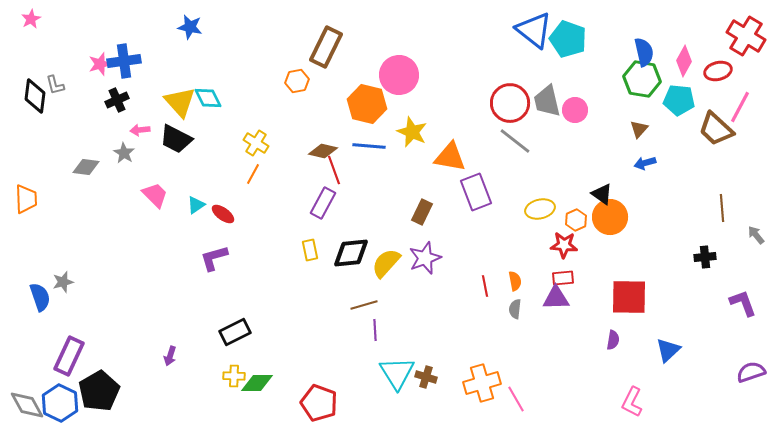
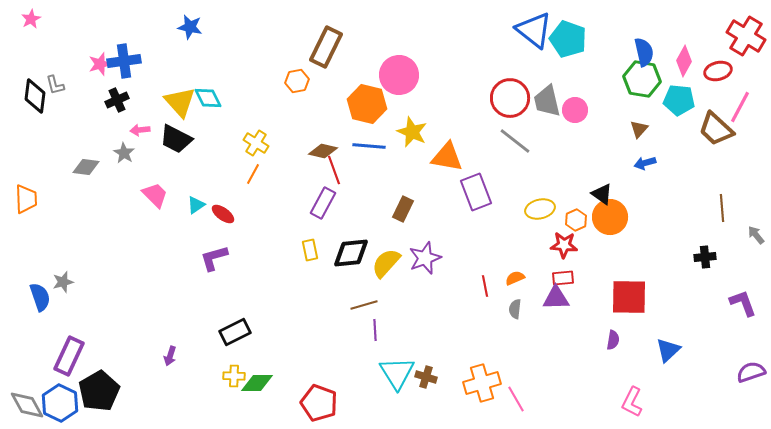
red circle at (510, 103): moved 5 px up
orange triangle at (450, 157): moved 3 px left
brown rectangle at (422, 212): moved 19 px left, 3 px up
orange semicircle at (515, 281): moved 3 px up; rotated 102 degrees counterclockwise
